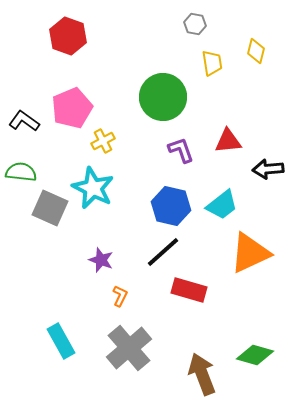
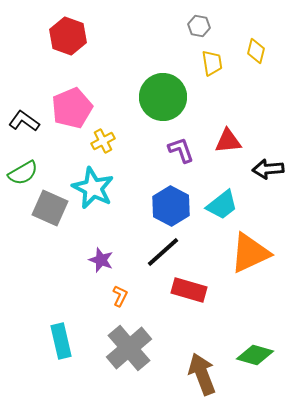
gray hexagon: moved 4 px right, 2 px down
green semicircle: moved 2 px right, 1 px down; rotated 144 degrees clockwise
blue hexagon: rotated 15 degrees clockwise
cyan rectangle: rotated 16 degrees clockwise
